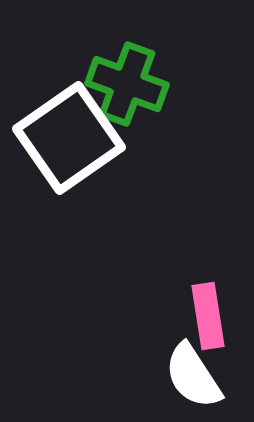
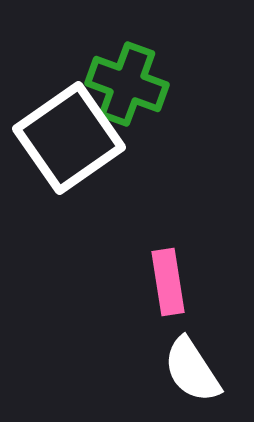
pink rectangle: moved 40 px left, 34 px up
white semicircle: moved 1 px left, 6 px up
